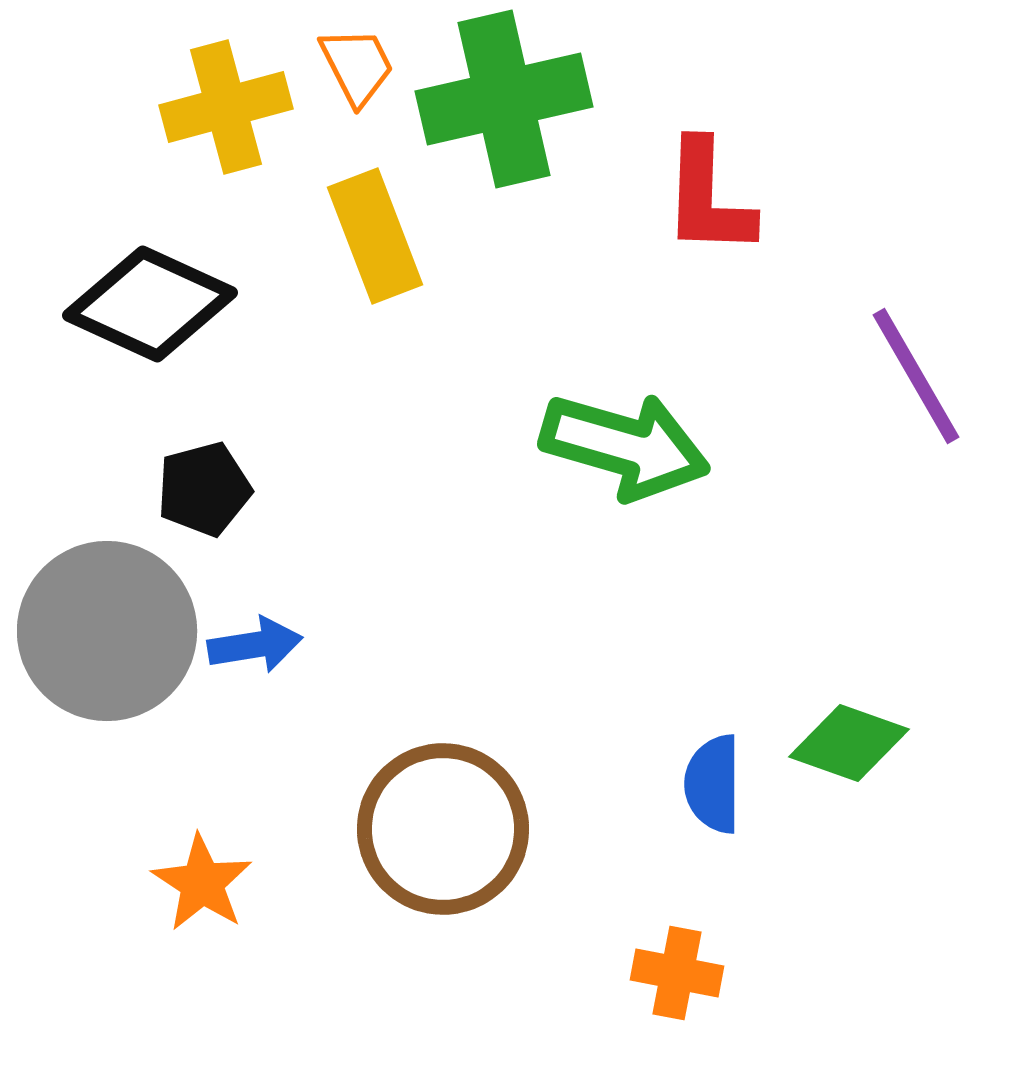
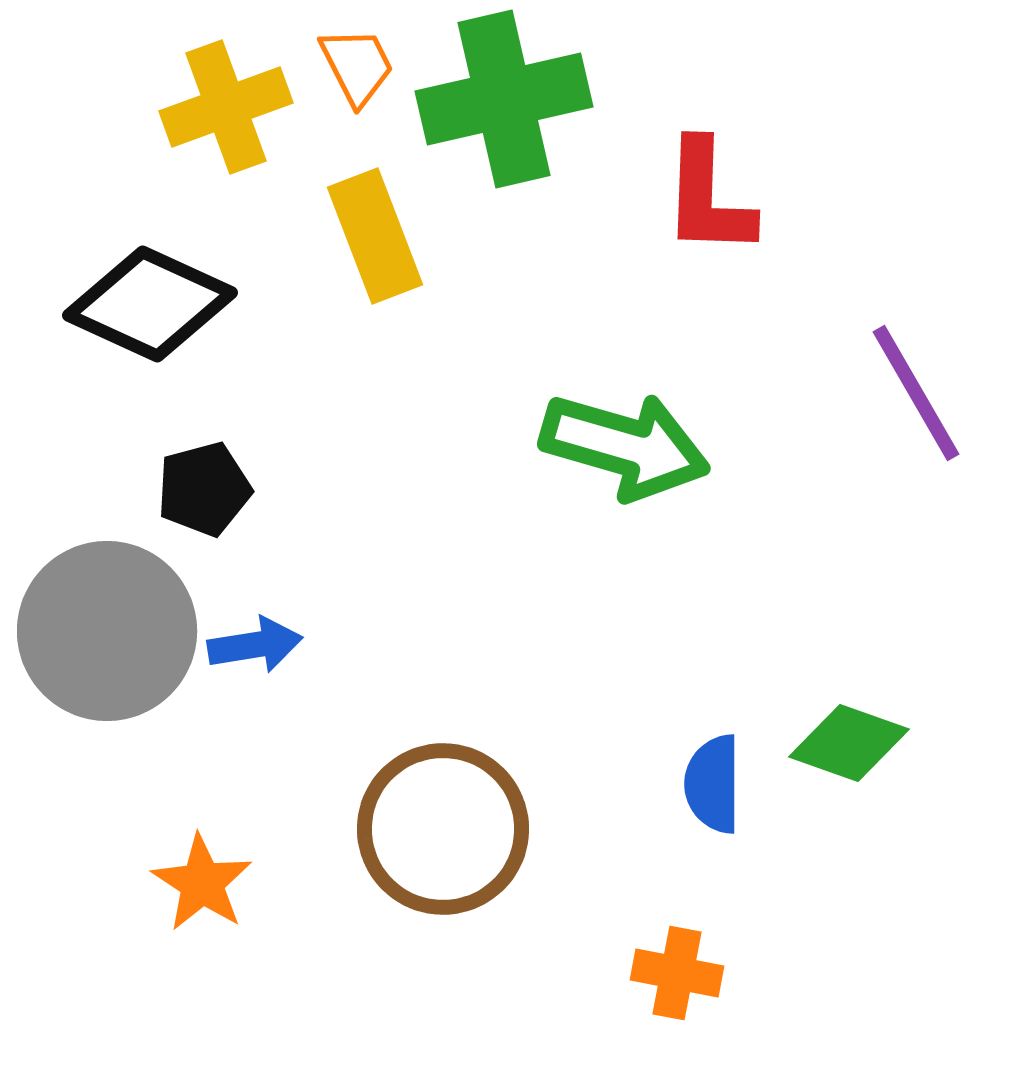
yellow cross: rotated 5 degrees counterclockwise
purple line: moved 17 px down
